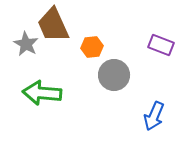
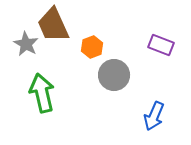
orange hexagon: rotated 15 degrees counterclockwise
green arrow: rotated 72 degrees clockwise
